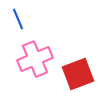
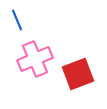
blue line: moved 1 px left, 1 px down
